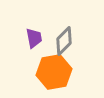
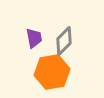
orange hexagon: moved 2 px left
